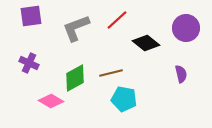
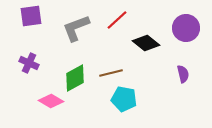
purple semicircle: moved 2 px right
